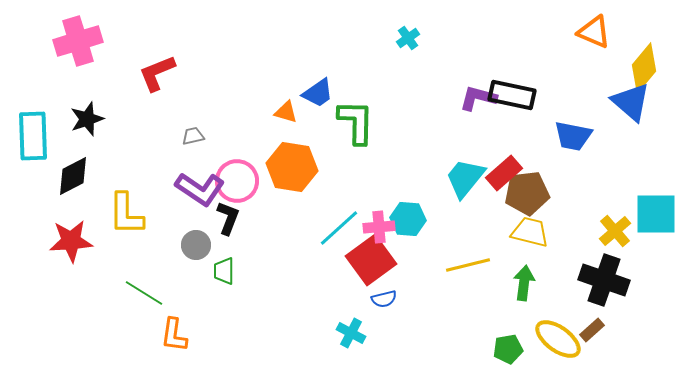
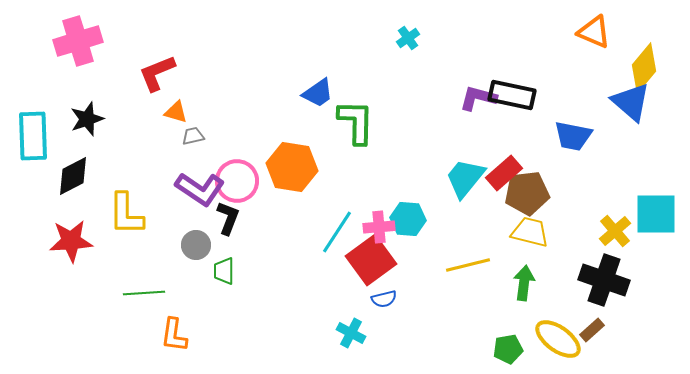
orange triangle at (286, 112): moved 110 px left
cyan line at (339, 228): moved 2 px left, 4 px down; rotated 15 degrees counterclockwise
green line at (144, 293): rotated 36 degrees counterclockwise
